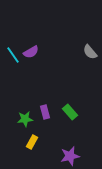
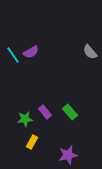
purple rectangle: rotated 24 degrees counterclockwise
purple star: moved 2 px left, 1 px up
